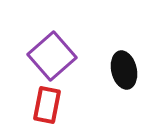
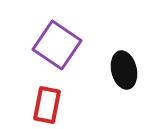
purple square: moved 5 px right, 11 px up; rotated 15 degrees counterclockwise
